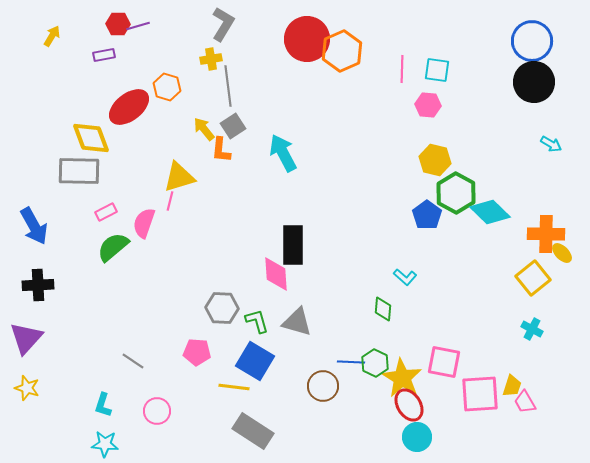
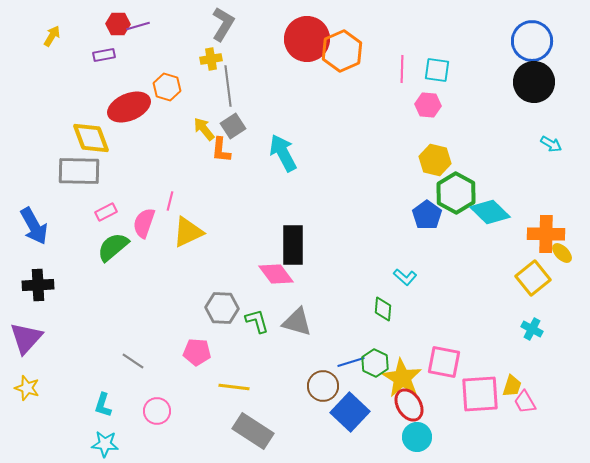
red ellipse at (129, 107): rotated 15 degrees clockwise
yellow triangle at (179, 177): moved 9 px right, 55 px down; rotated 8 degrees counterclockwise
pink diamond at (276, 274): rotated 33 degrees counterclockwise
blue square at (255, 361): moved 95 px right, 51 px down; rotated 12 degrees clockwise
blue line at (351, 362): rotated 20 degrees counterclockwise
